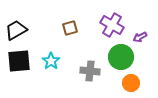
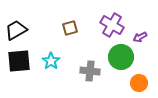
orange circle: moved 8 px right
